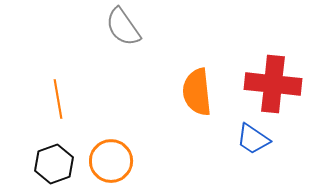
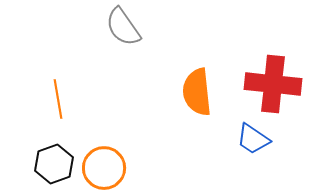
orange circle: moved 7 px left, 7 px down
